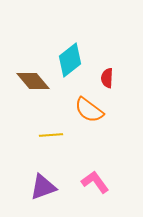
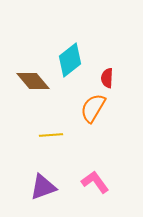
orange semicircle: moved 4 px right, 2 px up; rotated 84 degrees clockwise
